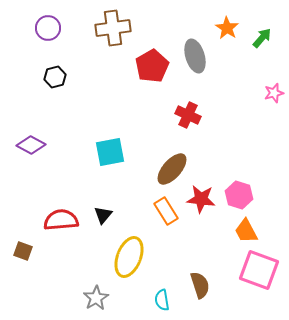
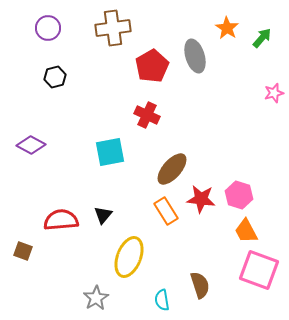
red cross: moved 41 px left
